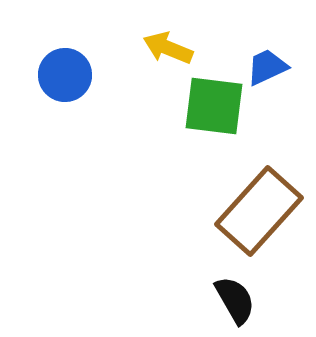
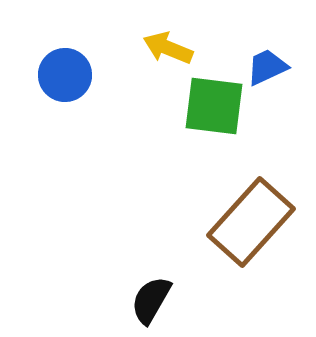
brown rectangle: moved 8 px left, 11 px down
black semicircle: moved 84 px left; rotated 120 degrees counterclockwise
